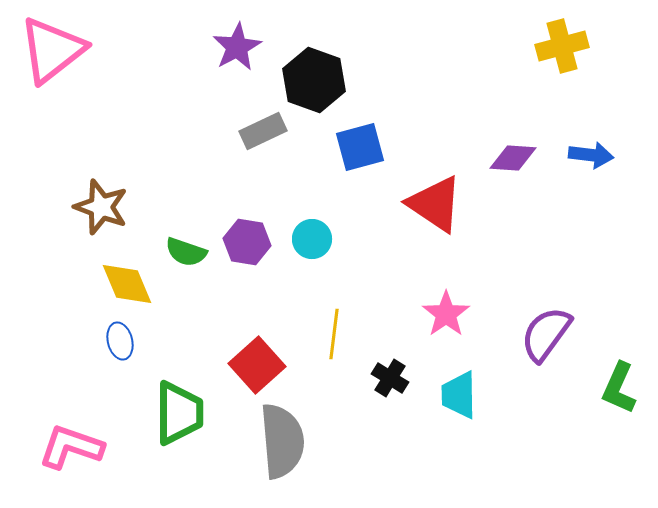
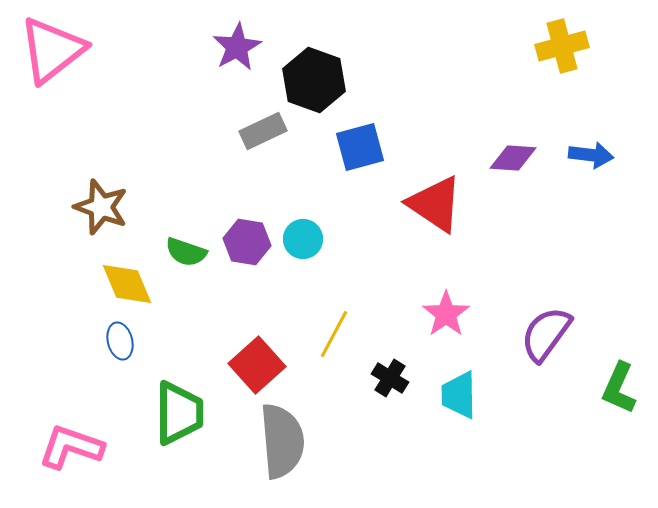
cyan circle: moved 9 px left
yellow line: rotated 21 degrees clockwise
